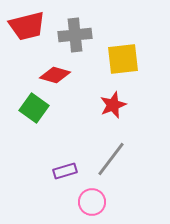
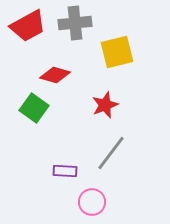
red trapezoid: moved 1 px right; rotated 15 degrees counterclockwise
gray cross: moved 12 px up
yellow square: moved 6 px left, 7 px up; rotated 8 degrees counterclockwise
red star: moved 8 px left
gray line: moved 6 px up
purple rectangle: rotated 20 degrees clockwise
